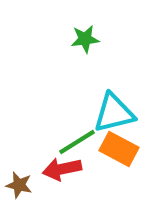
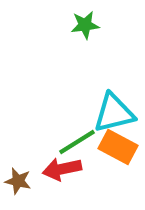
green star: moved 14 px up
orange rectangle: moved 1 px left, 2 px up
brown star: moved 1 px left, 4 px up
